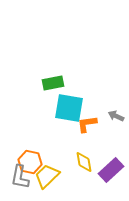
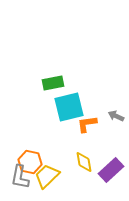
cyan square: moved 1 px up; rotated 24 degrees counterclockwise
